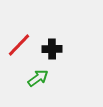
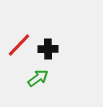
black cross: moved 4 px left
